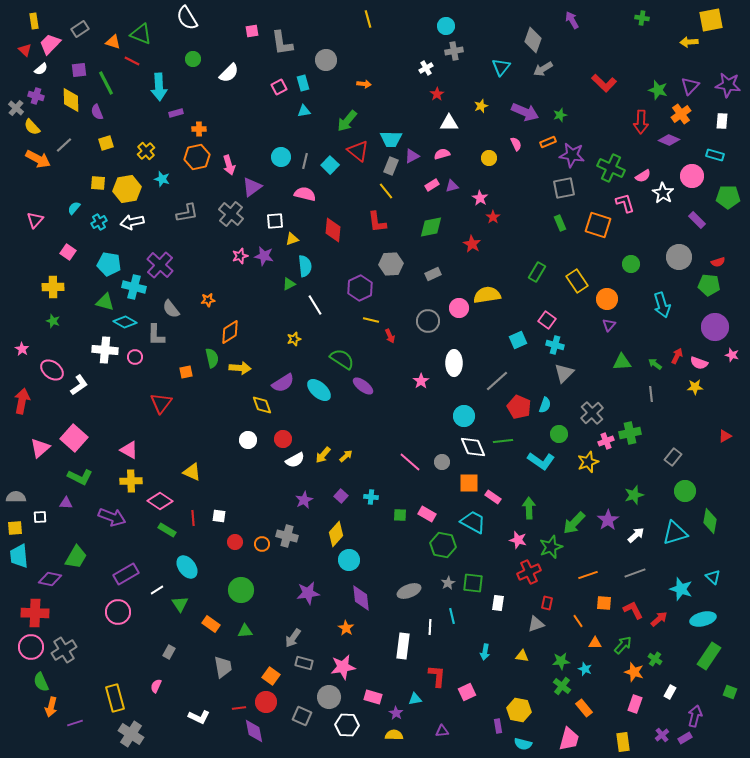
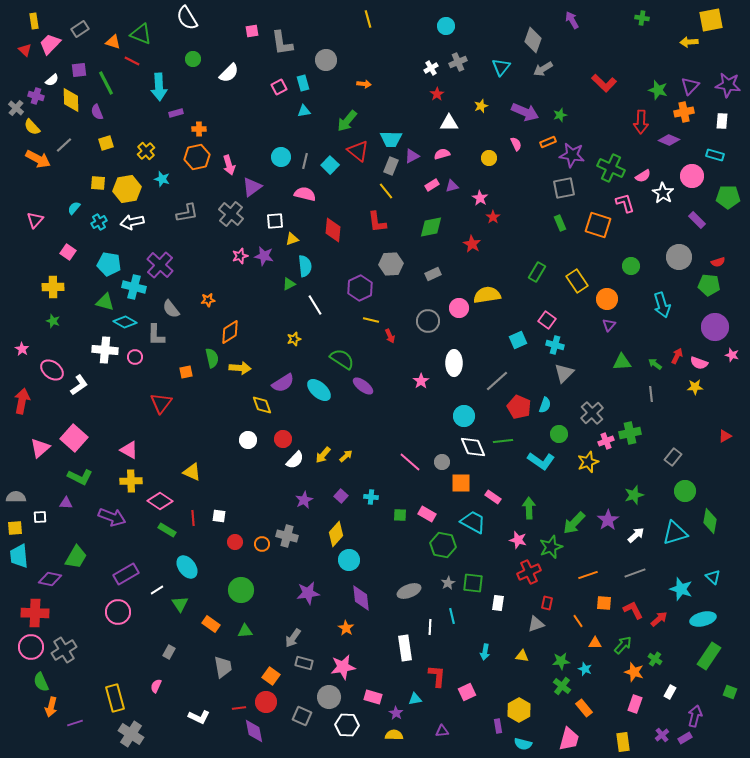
gray cross at (454, 51): moved 4 px right, 11 px down; rotated 12 degrees counterclockwise
white cross at (426, 68): moved 5 px right
white semicircle at (41, 69): moved 11 px right, 11 px down
orange cross at (681, 114): moved 3 px right, 2 px up; rotated 24 degrees clockwise
green circle at (631, 264): moved 2 px down
white semicircle at (295, 460): rotated 18 degrees counterclockwise
orange square at (469, 483): moved 8 px left
white rectangle at (403, 646): moved 2 px right, 2 px down; rotated 15 degrees counterclockwise
yellow hexagon at (519, 710): rotated 20 degrees clockwise
